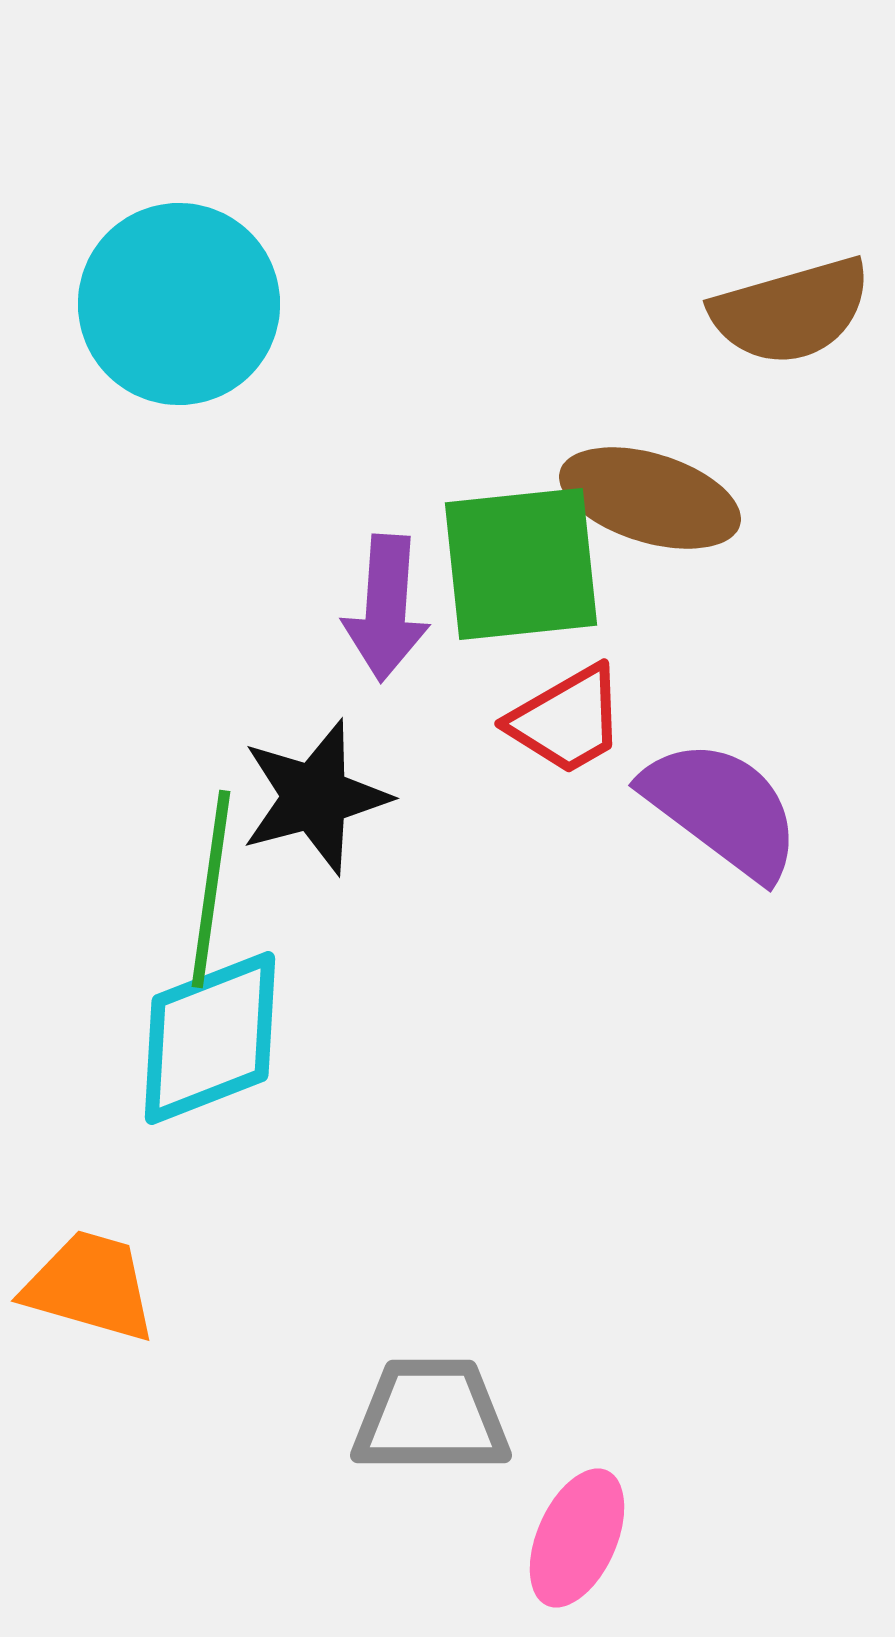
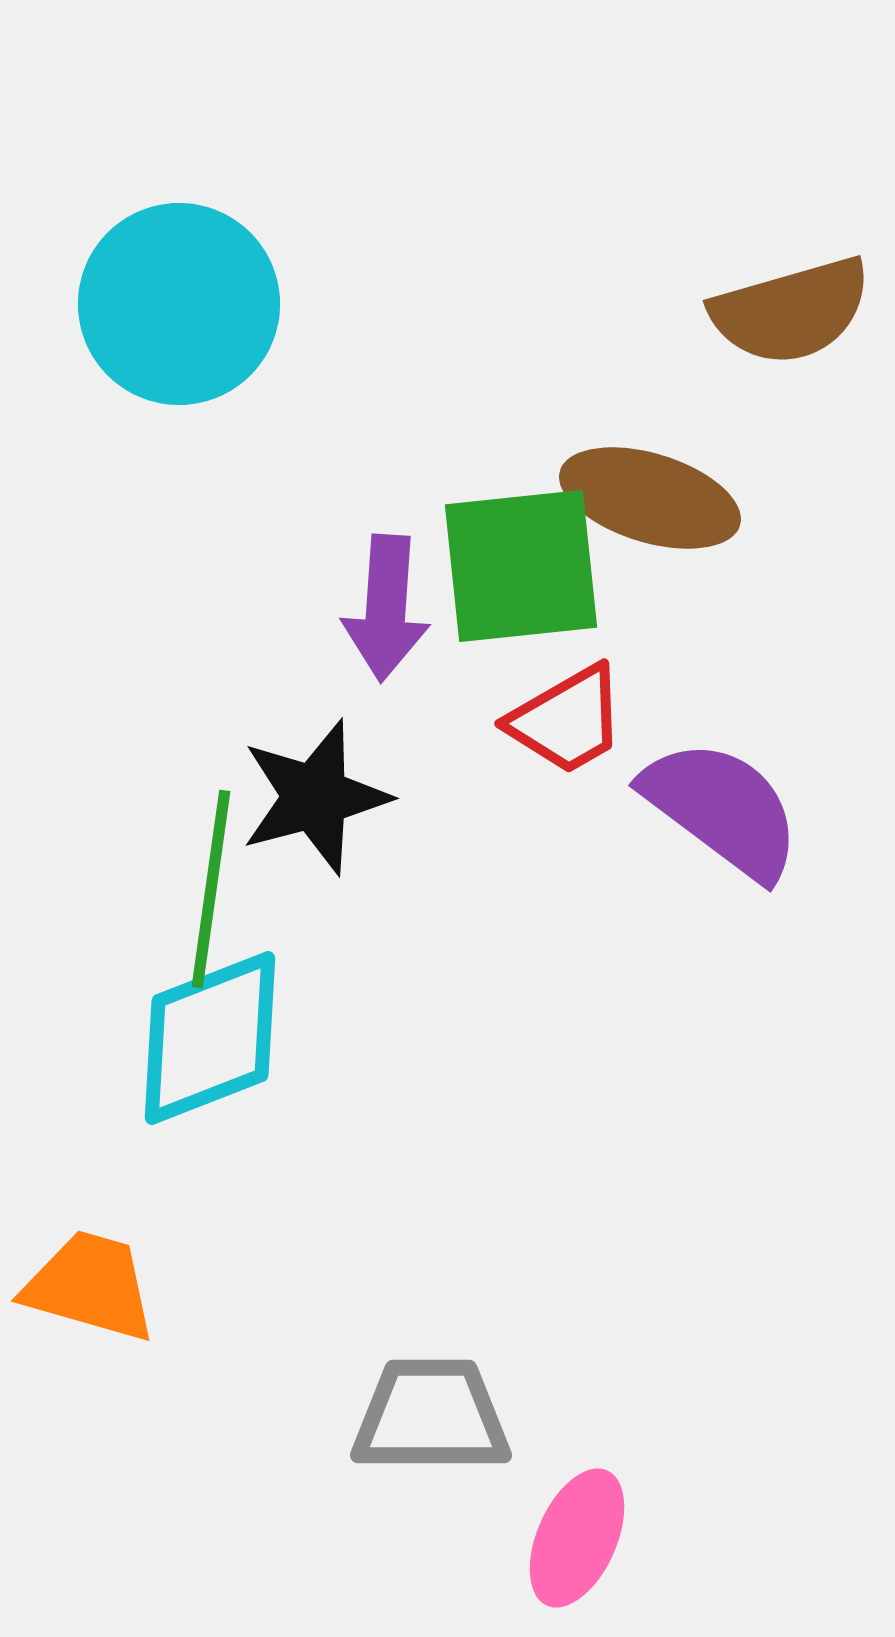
green square: moved 2 px down
